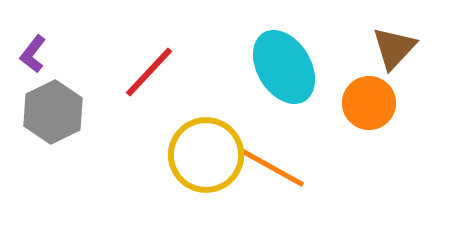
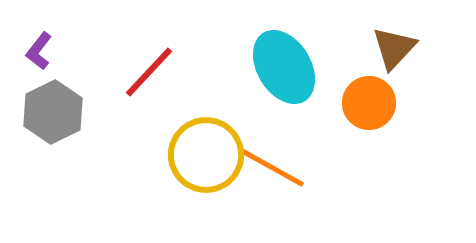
purple L-shape: moved 6 px right, 3 px up
